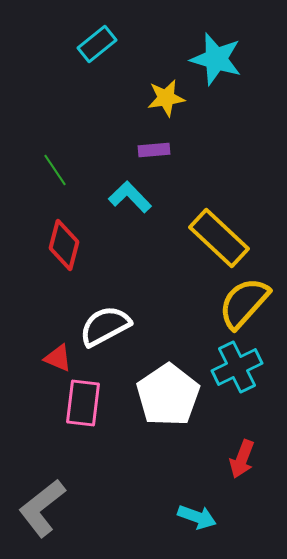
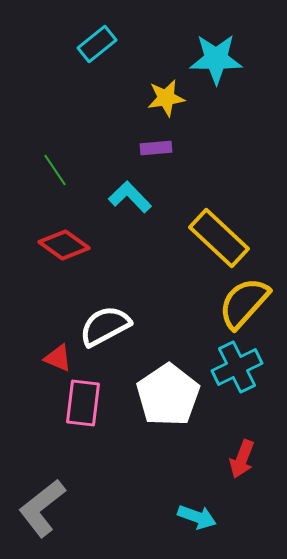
cyan star: rotated 16 degrees counterclockwise
purple rectangle: moved 2 px right, 2 px up
red diamond: rotated 69 degrees counterclockwise
